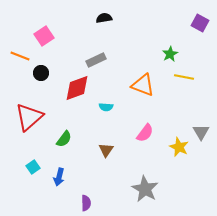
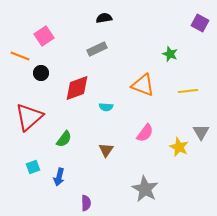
green star: rotated 21 degrees counterclockwise
gray rectangle: moved 1 px right, 11 px up
yellow line: moved 4 px right, 14 px down; rotated 18 degrees counterclockwise
cyan square: rotated 16 degrees clockwise
